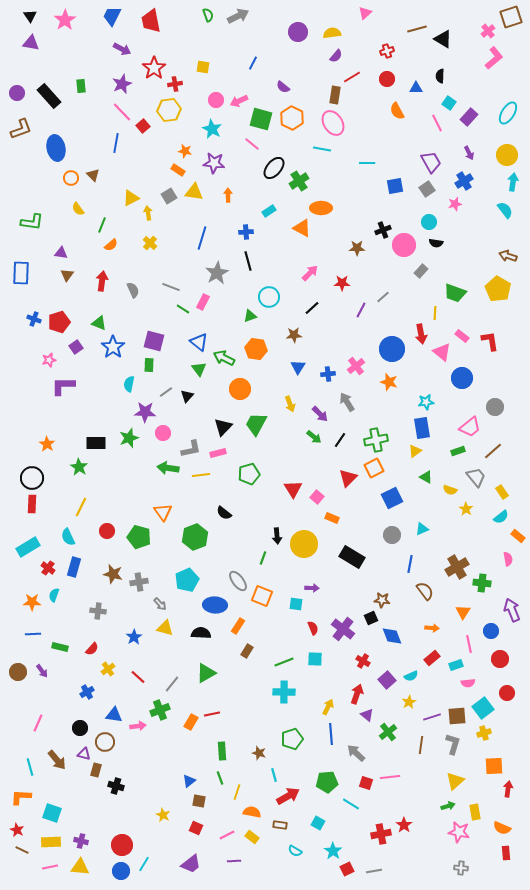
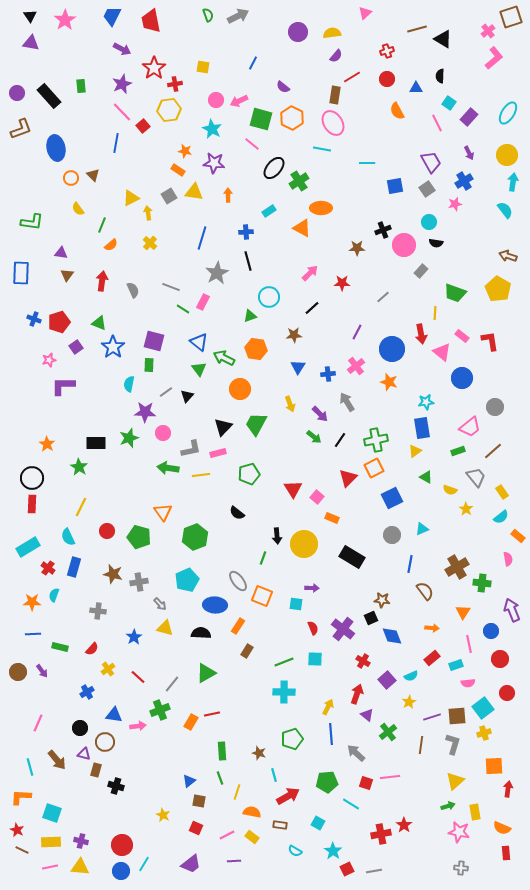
purple line at (361, 310): moved 4 px left, 22 px down
black semicircle at (224, 513): moved 13 px right
